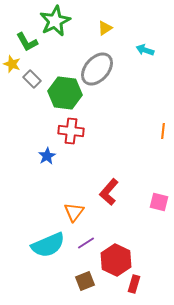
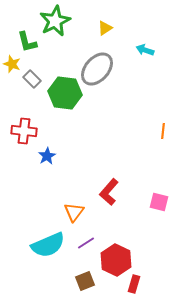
green L-shape: rotated 15 degrees clockwise
red cross: moved 47 px left
